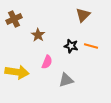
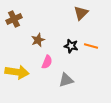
brown triangle: moved 2 px left, 2 px up
brown star: moved 5 px down; rotated 16 degrees clockwise
